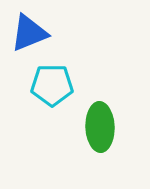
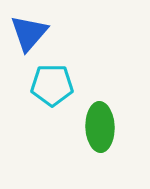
blue triangle: rotated 27 degrees counterclockwise
